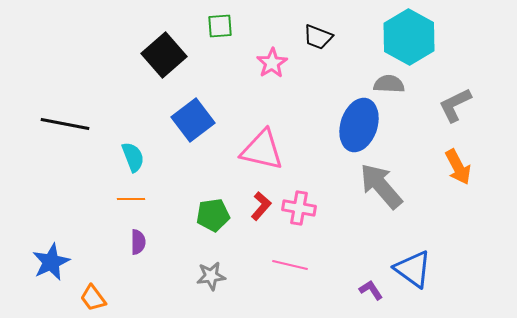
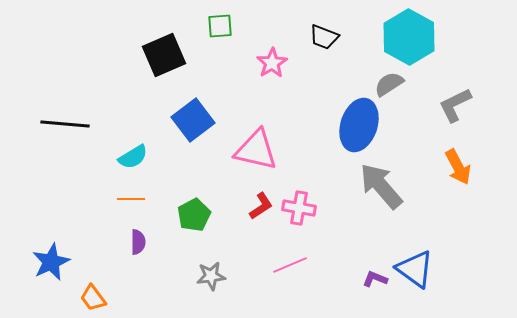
black trapezoid: moved 6 px right
black square: rotated 18 degrees clockwise
gray semicircle: rotated 36 degrees counterclockwise
black line: rotated 6 degrees counterclockwise
pink triangle: moved 6 px left
cyan semicircle: rotated 80 degrees clockwise
red L-shape: rotated 16 degrees clockwise
green pentagon: moved 19 px left; rotated 20 degrees counterclockwise
pink line: rotated 36 degrees counterclockwise
blue triangle: moved 2 px right
purple L-shape: moved 4 px right, 11 px up; rotated 35 degrees counterclockwise
